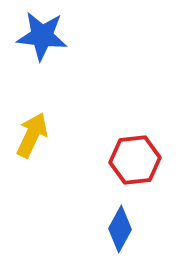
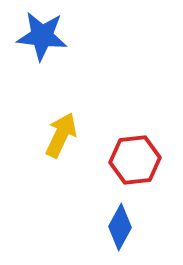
yellow arrow: moved 29 px right
blue diamond: moved 2 px up
